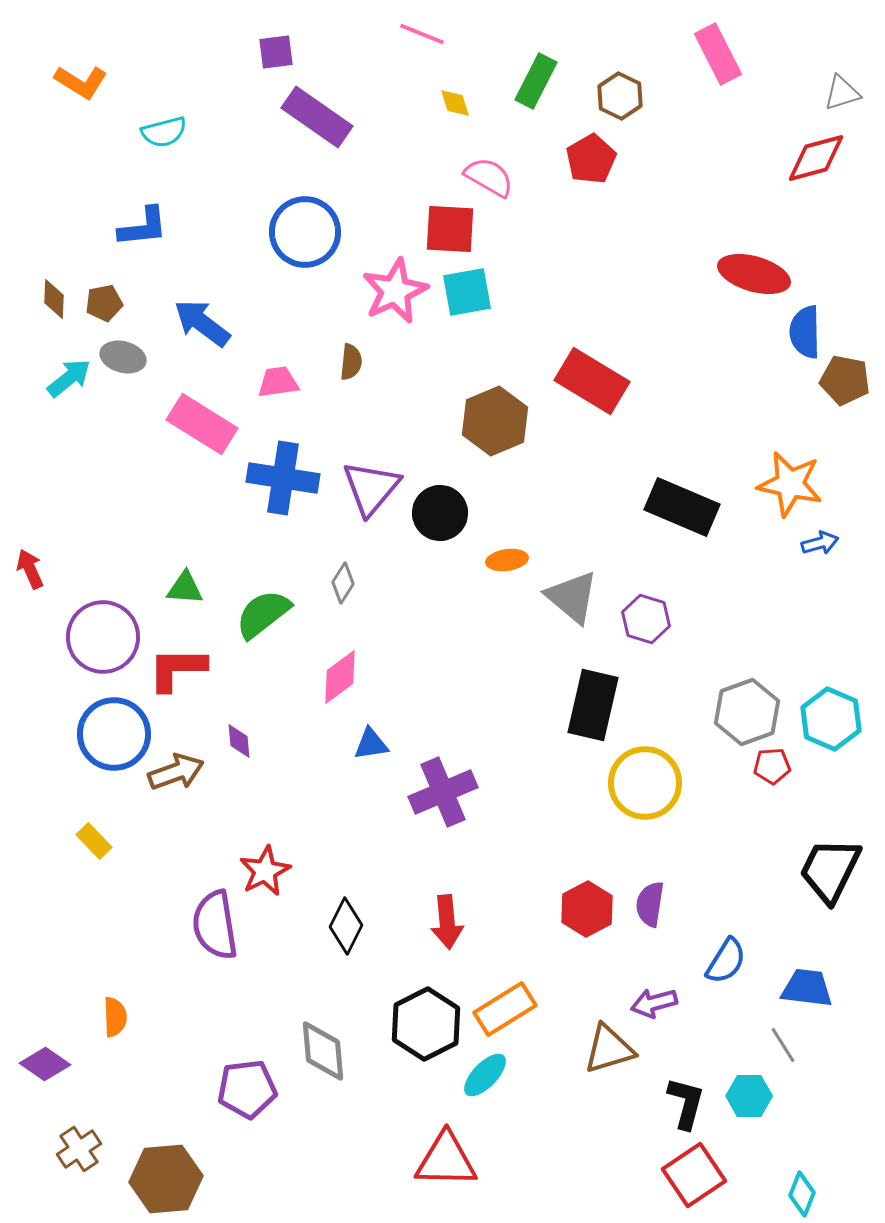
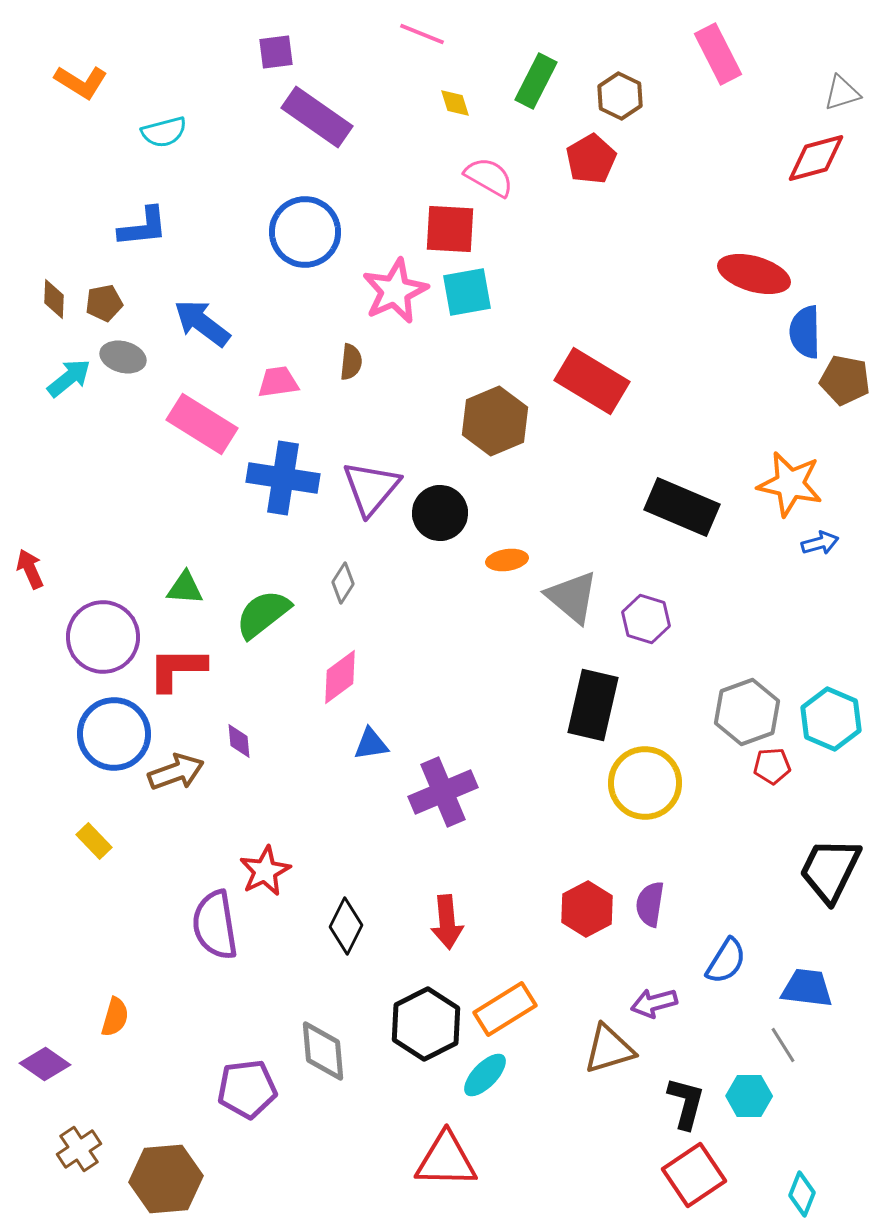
orange semicircle at (115, 1017): rotated 18 degrees clockwise
